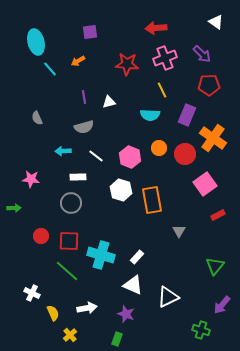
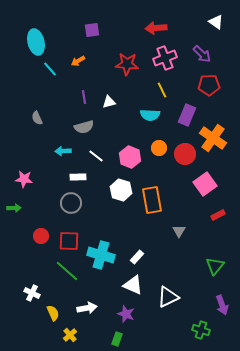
purple square at (90, 32): moved 2 px right, 2 px up
pink star at (31, 179): moved 7 px left
purple arrow at (222, 305): rotated 60 degrees counterclockwise
